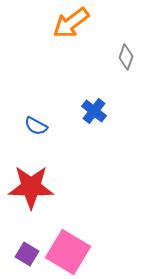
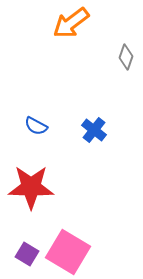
blue cross: moved 19 px down
